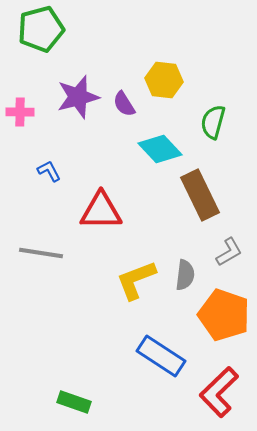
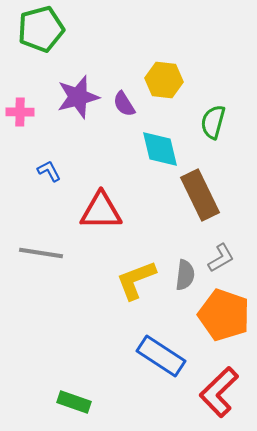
cyan diamond: rotated 30 degrees clockwise
gray L-shape: moved 8 px left, 6 px down
